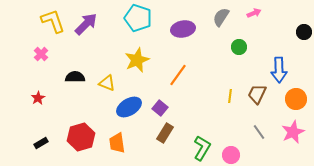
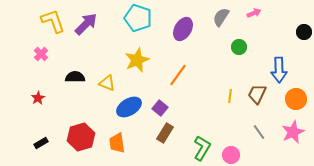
purple ellipse: rotated 50 degrees counterclockwise
